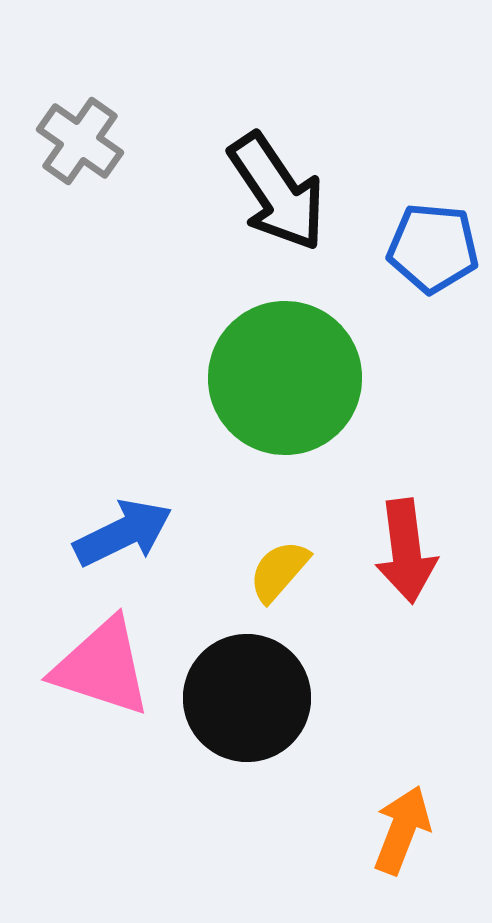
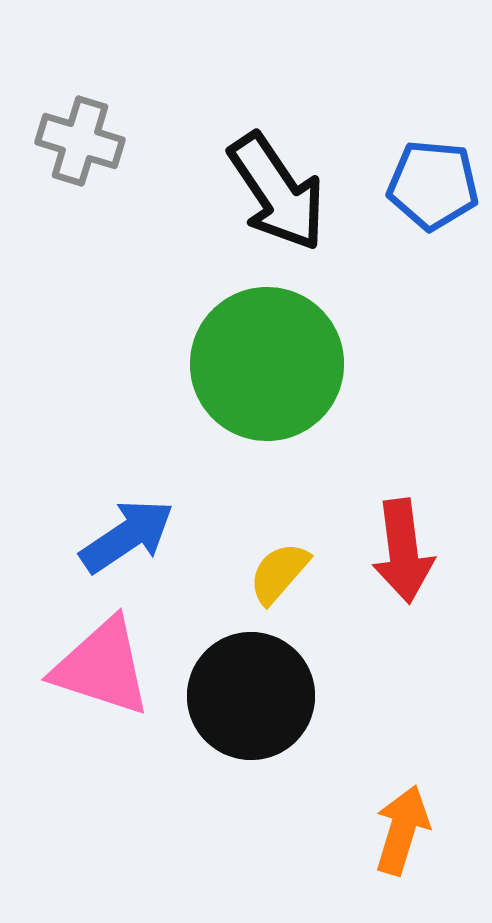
gray cross: rotated 18 degrees counterclockwise
blue pentagon: moved 63 px up
green circle: moved 18 px left, 14 px up
blue arrow: moved 4 px right, 3 px down; rotated 8 degrees counterclockwise
red arrow: moved 3 px left
yellow semicircle: moved 2 px down
black circle: moved 4 px right, 2 px up
orange arrow: rotated 4 degrees counterclockwise
